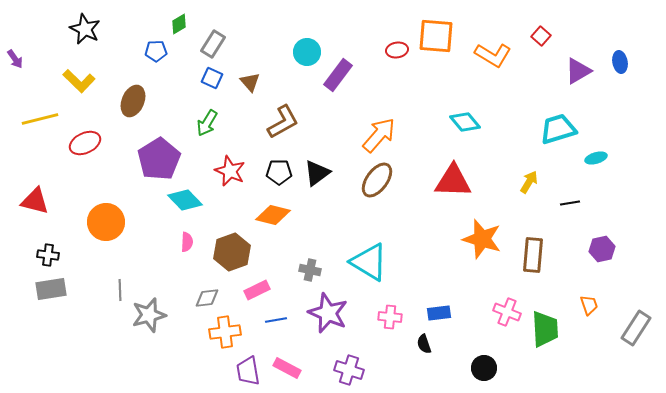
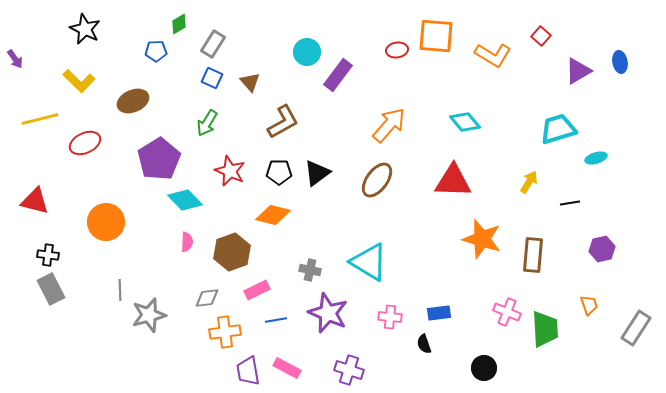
brown ellipse at (133, 101): rotated 44 degrees clockwise
orange arrow at (379, 135): moved 10 px right, 10 px up
gray rectangle at (51, 289): rotated 72 degrees clockwise
